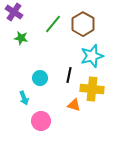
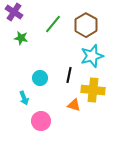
brown hexagon: moved 3 px right, 1 px down
yellow cross: moved 1 px right, 1 px down
